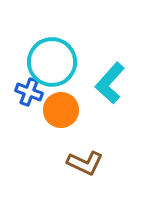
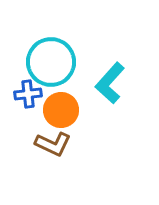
cyan circle: moved 1 px left
blue cross: moved 1 px left, 2 px down; rotated 28 degrees counterclockwise
brown L-shape: moved 32 px left, 19 px up
